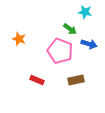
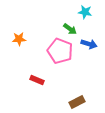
orange star: rotated 24 degrees counterclockwise
brown rectangle: moved 1 px right, 22 px down; rotated 14 degrees counterclockwise
